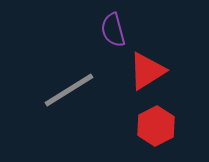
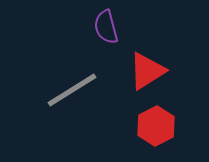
purple semicircle: moved 7 px left, 3 px up
gray line: moved 3 px right
